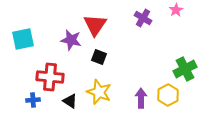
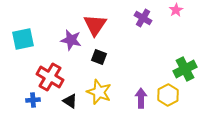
red cross: rotated 24 degrees clockwise
